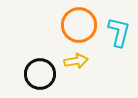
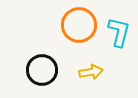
yellow arrow: moved 15 px right, 11 px down
black circle: moved 2 px right, 4 px up
